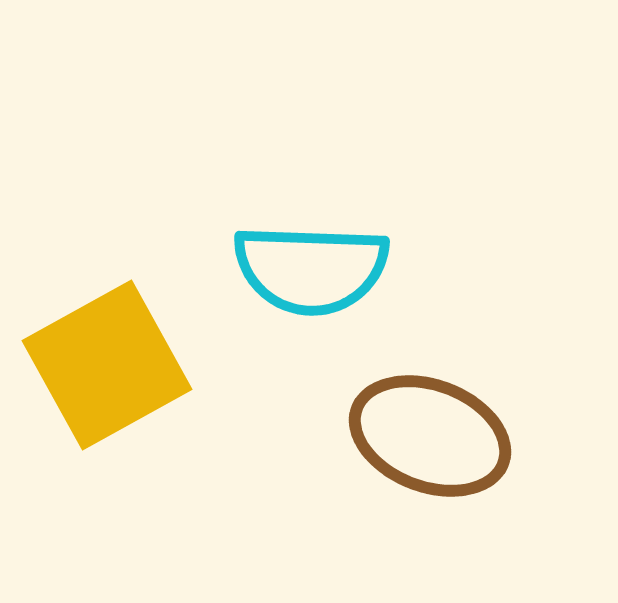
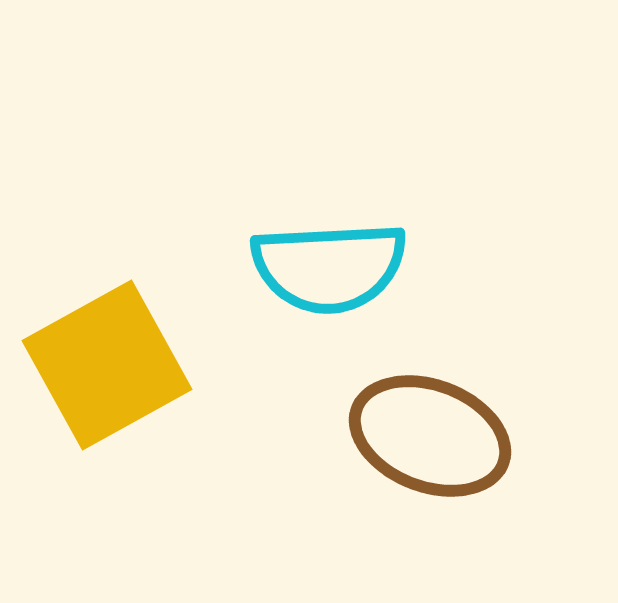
cyan semicircle: moved 18 px right, 2 px up; rotated 5 degrees counterclockwise
